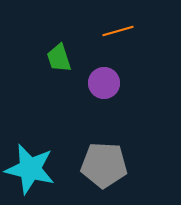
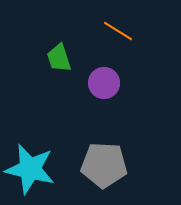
orange line: rotated 48 degrees clockwise
